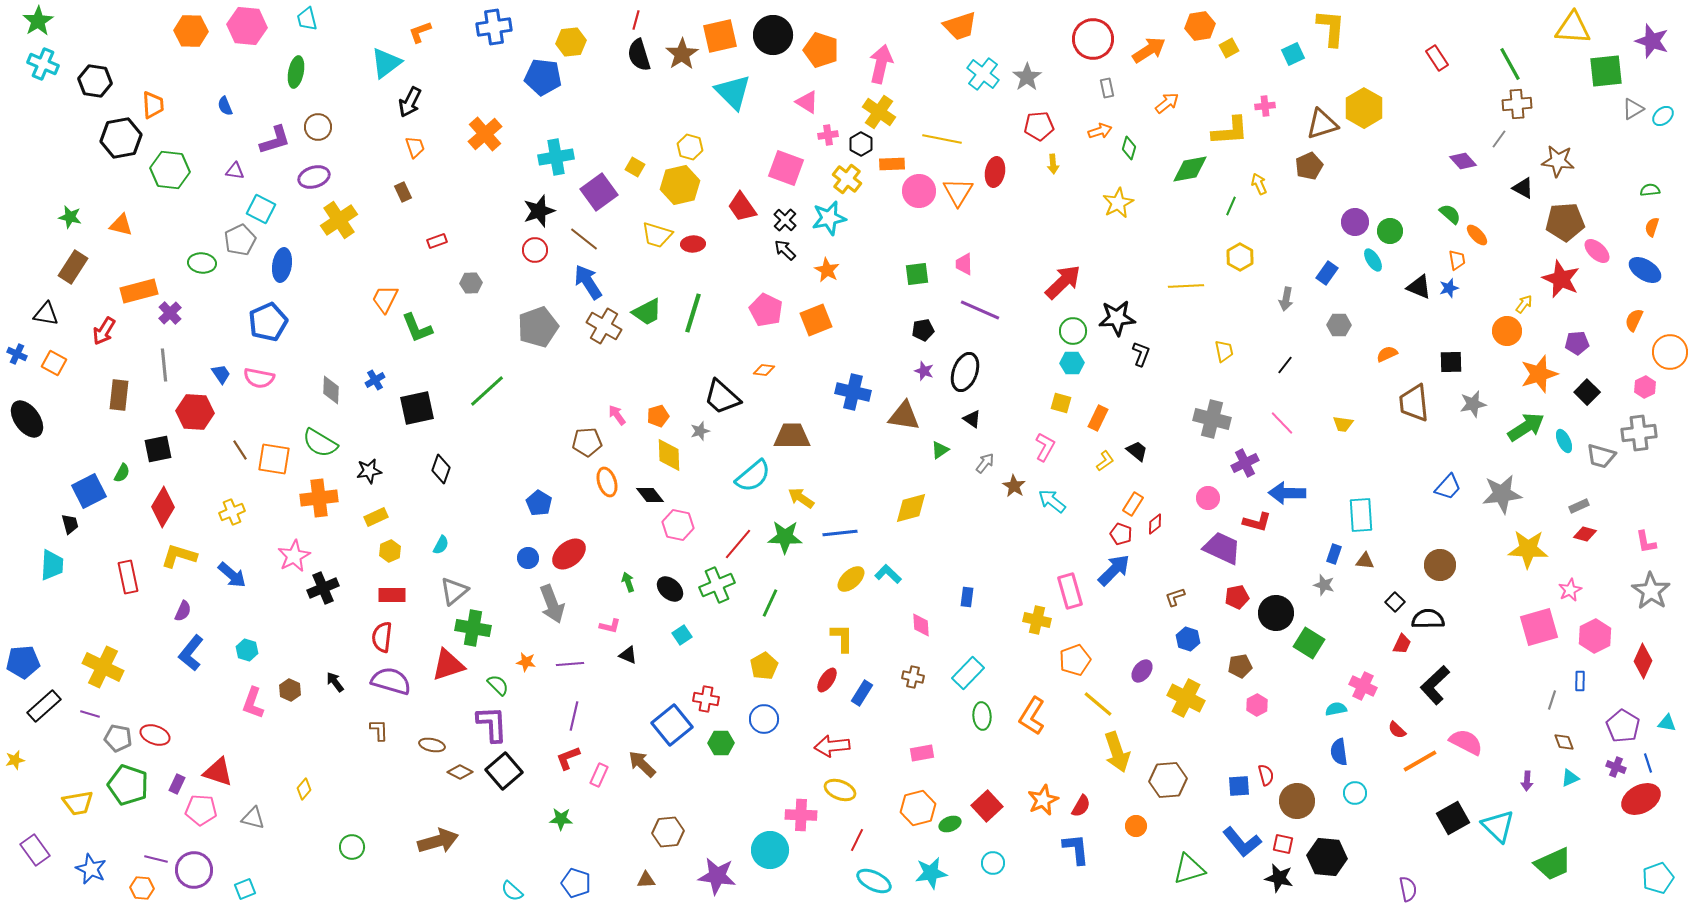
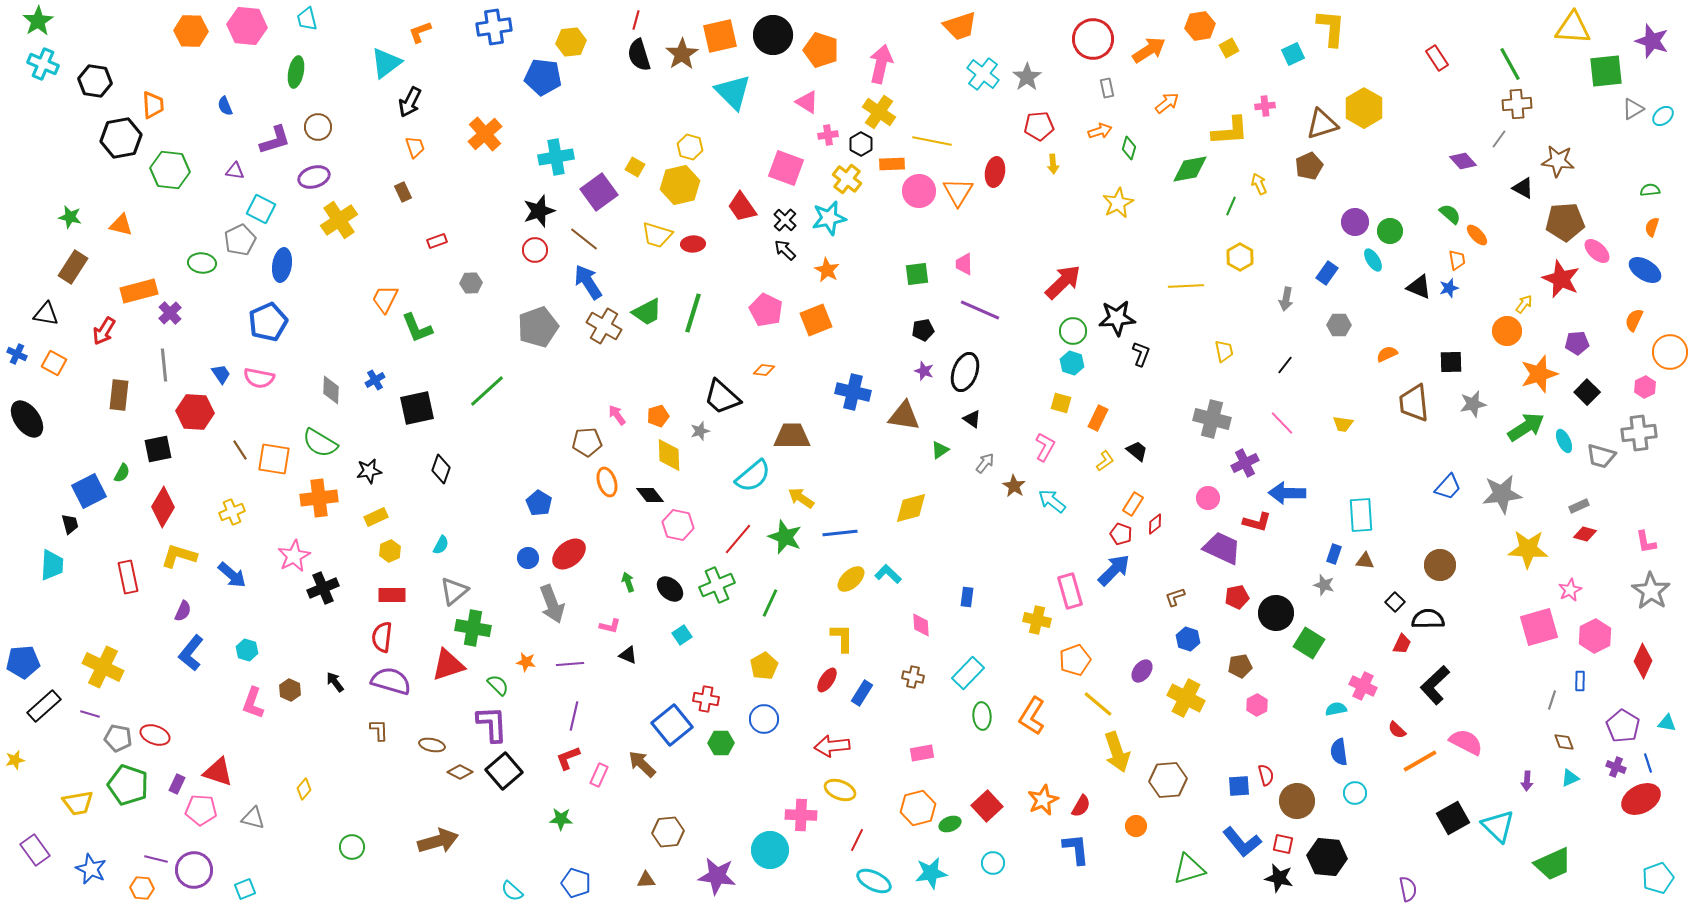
yellow line at (942, 139): moved 10 px left, 2 px down
cyan hexagon at (1072, 363): rotated 20 degrees clockwise
green star at (785, 537): rotated 20 degrees clockwise
red line at (738, 544): moved 5 px up
